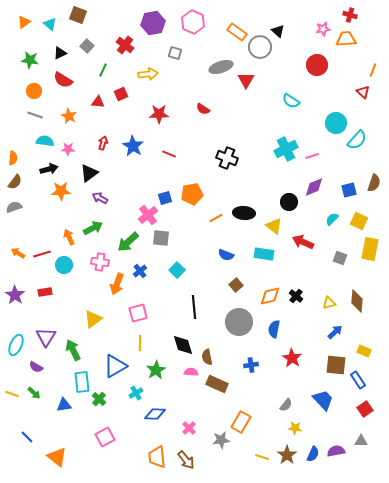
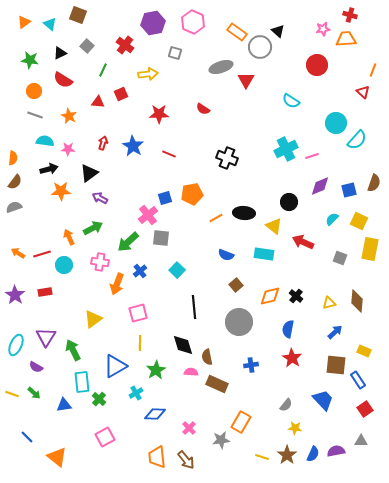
purple diamond at (314, 187): moved 6 px right, 1 px up
blue semicircle at (274, 329): moved 14 px right
